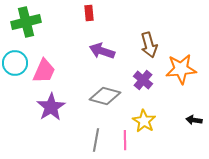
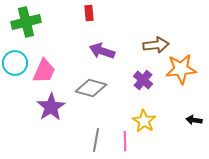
brown arrow: moved 7 px right; rotated 80 degrees counterclockwise
gray diamond: moved 14 px left, 8 px up
pink line: moved 1 px down
